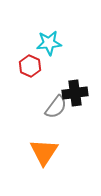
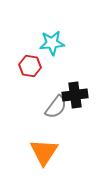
cyan star: moved 3 px right
red hexagon: rotated 15 degrees counterclockwise
black cross: moved 2 px down
